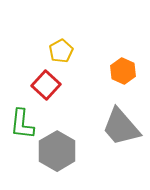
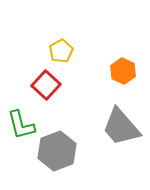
green L-shape: moved 1 px left, 1 px down; rotated 20 degrees counterclockwise
gray hexagon: rotated 9 degrees clockwise
